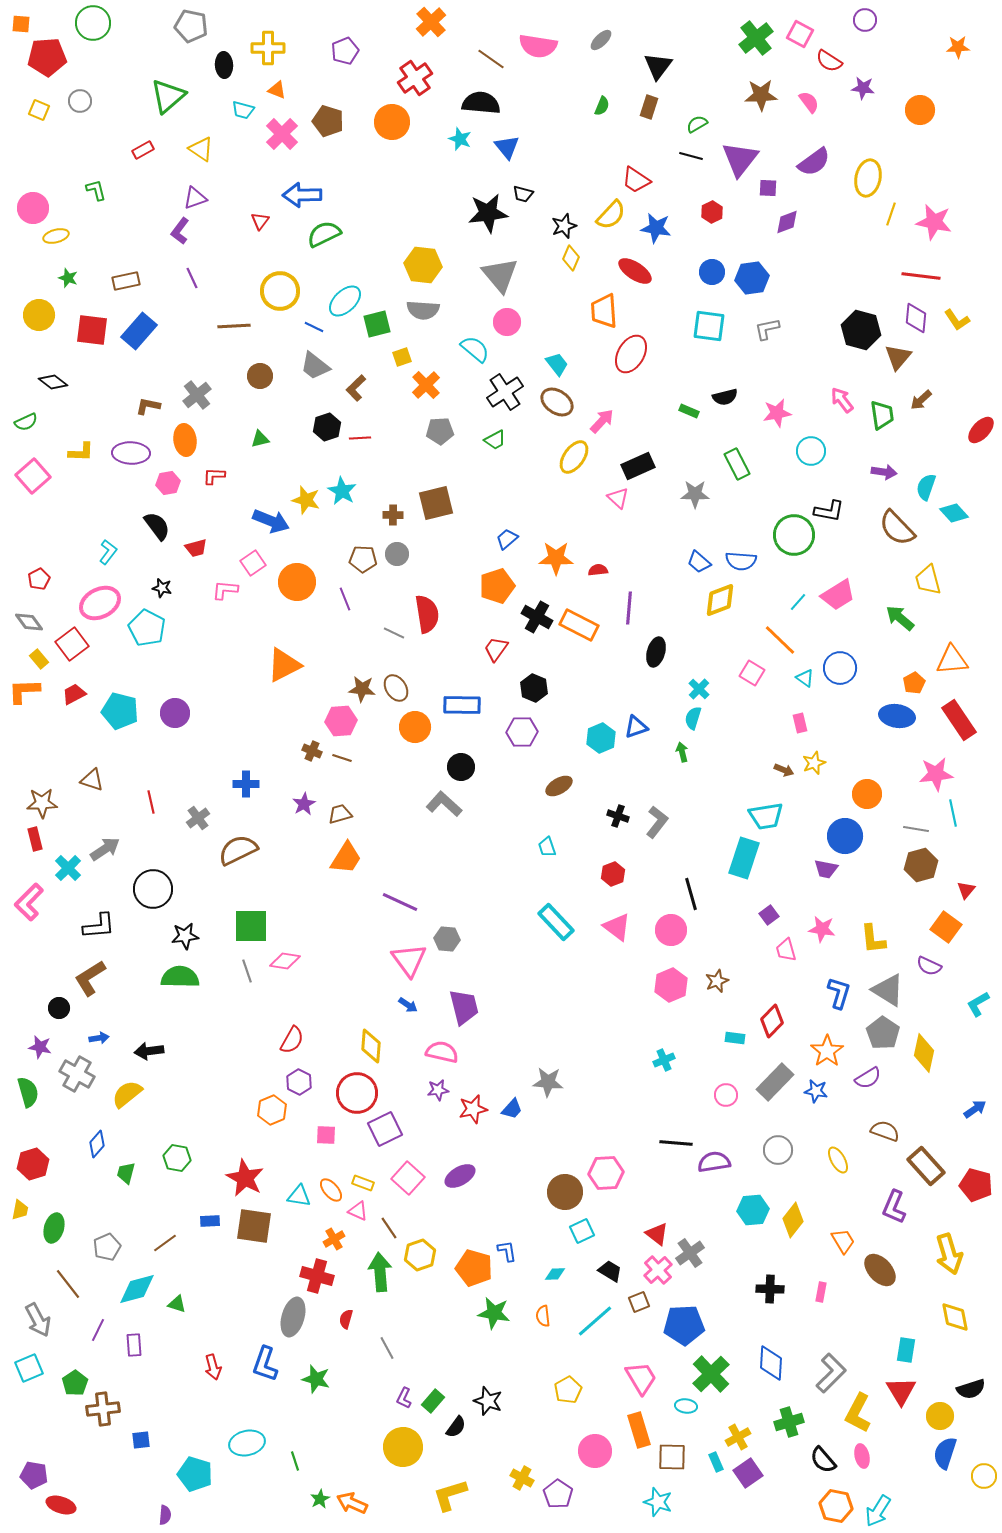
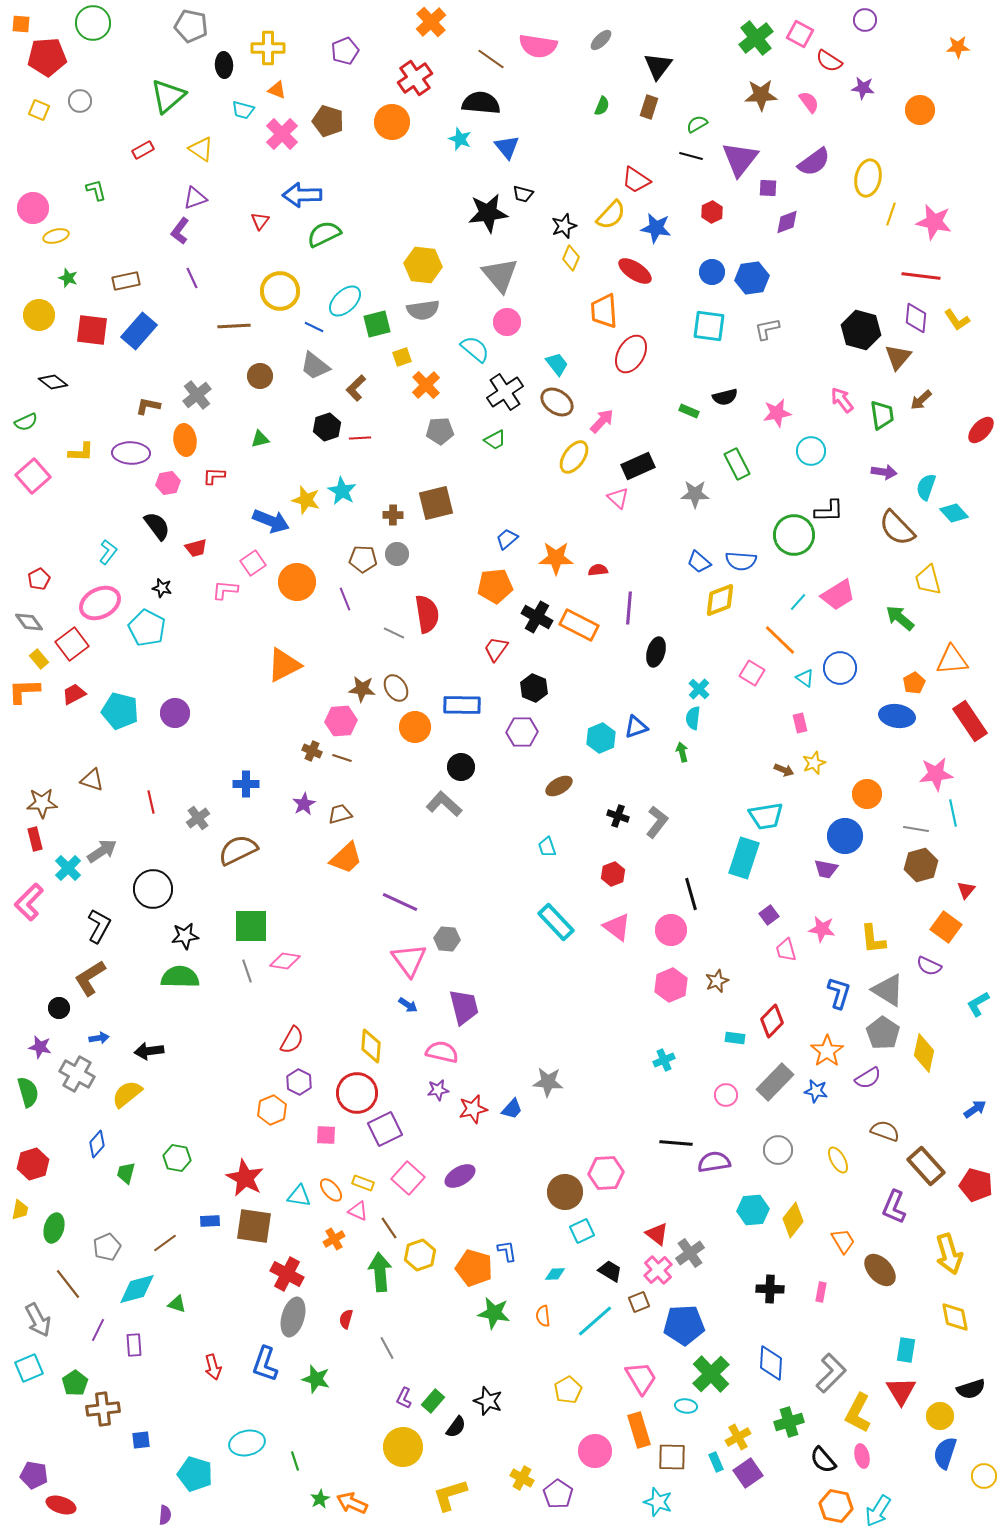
gray semicircle at (423, 310): rotated 12 degrees counterclockwise
black L-shape at (829, 511): rotated 12 degrees counterclockwise
orange pentagon at (497, 586): moved 2 px left; rotated 12 degrees clockwise
cyan semicircle at (693, 718): rotated 10 degrees counterclockwise
red rectangle at (959, 720): moved 11 px right, 1 px down
gray arrow at (105, 849): moved 3 px left, 2 px down
orange trapezoid at (346, 858): rotated 15 degrees clockwise
black L-shape at (99, 926): rotated 56 degrees counterclockwise
red cross at (317, 1276): moved 30 px left, 2 px up; rotated 12 degrees clockwise
